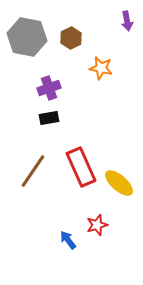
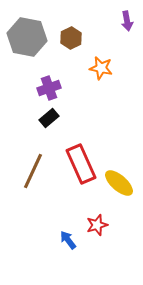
black rectangle: rotated 30 degrees counterclockwise
red rectangle: moved 3 px up
brown line: rotated 9 degrees counterclockwise
